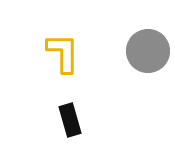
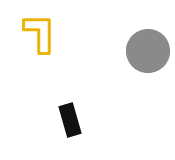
yellow L-shape: moved 23 px left, 20 px up
